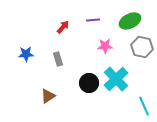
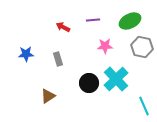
red arrow: rotated 104 degrees counterclockwise
